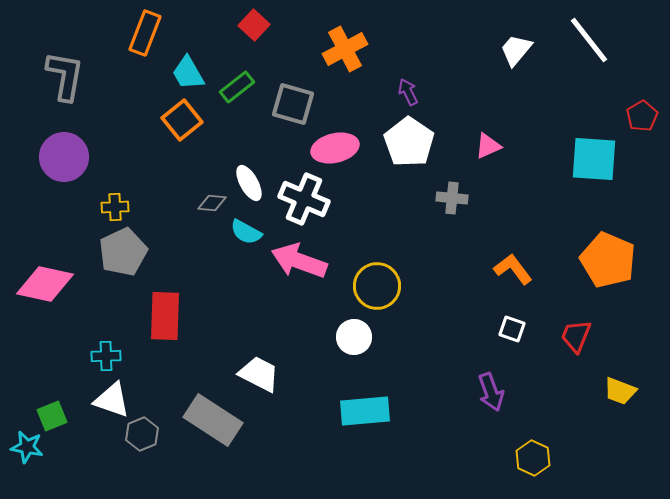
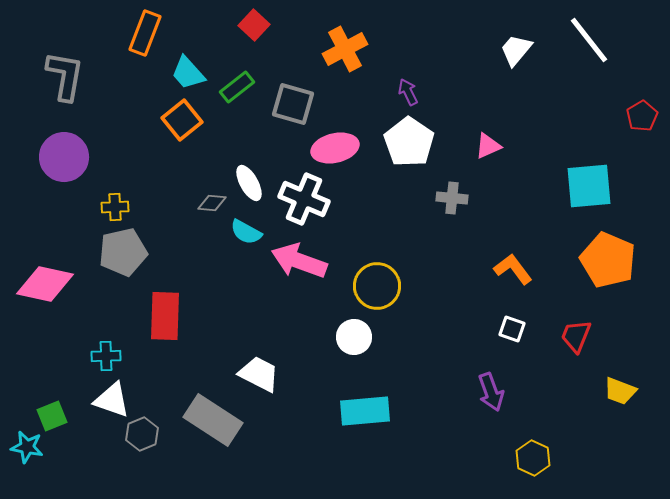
cyan trapezoid at (188, 73): rotated 12 degrees counterclockwise
cyan square at (594, 159): moved 5 px left, 27 px down; rotated 9 degrees counterclockwise
gray pentagon at (123, 252): rotated 12 degrees clockwise
